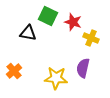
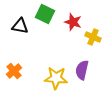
green square: moved 3 px left, 2 px up
black triangle: moved 8 px left, 7 px up
yellow cross: moved 2 px right, 1 px up
purple semicircle: moved 1 px left, 2 px down
